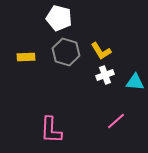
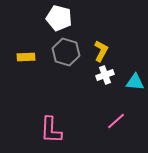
yellow L-shape: rotated 120 degrees counterclockwise
